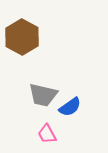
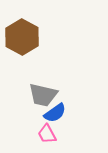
blue semicircle: moved 15 px left, 6 px down
